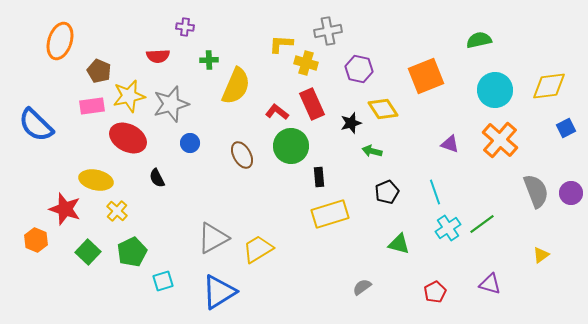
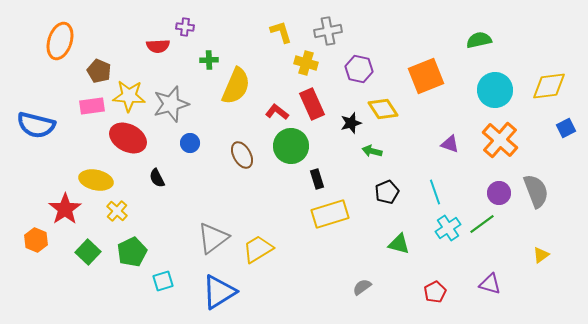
yellow L-shape at (281, 44): moved 12 px up; rotated 70 degrees clockwise
red semicircle at (158, 56): moved 10 px up
yellow star at (129, 96): rotated 16 degrees clockwise
blue semicircle at (36, 125): rotated 30 degrees counterclockwise
black rectangle at (319, 177): moved 2 px left, 2 px down; rotated 12 degrees counterclockwise
purple circle at (571, 193): moved 72 px left
red star at (65, 209): rotated 20 degrees clockwise
gray triangle at (213, 238): rotated 8 degrees counterclockwise
